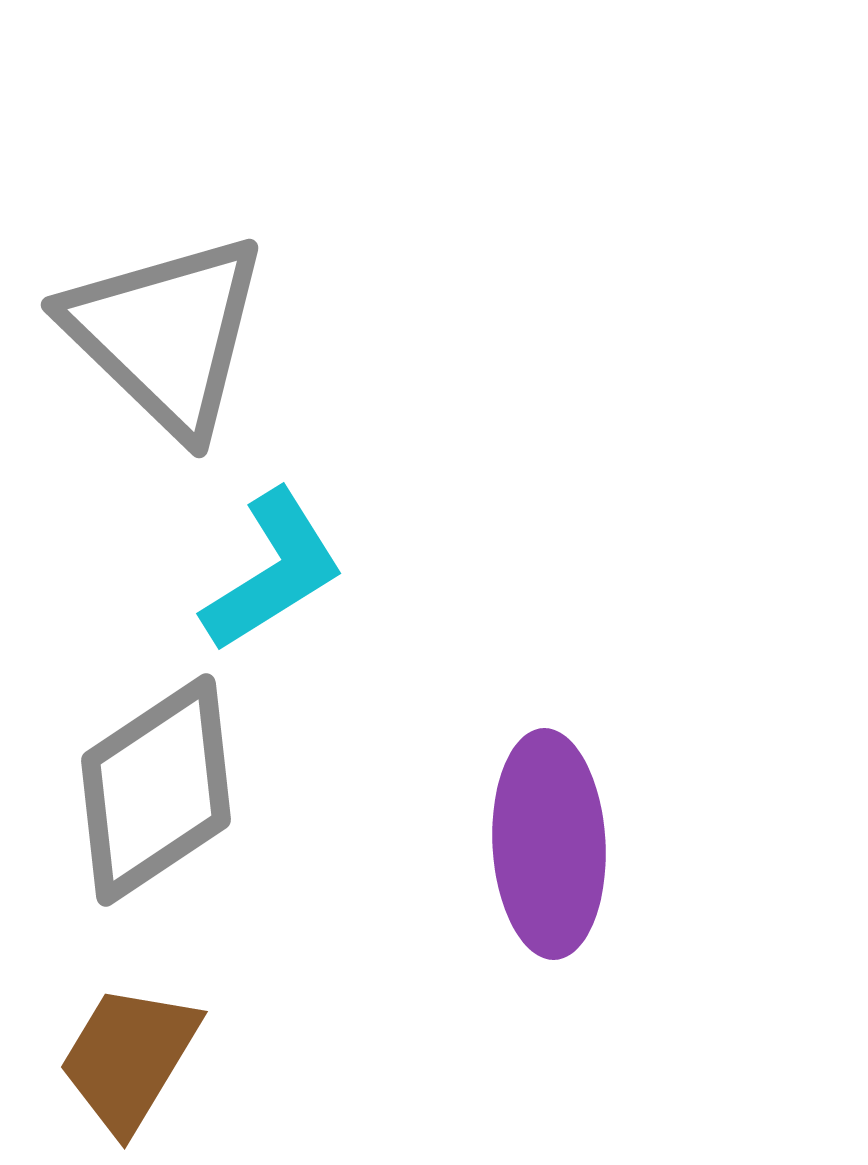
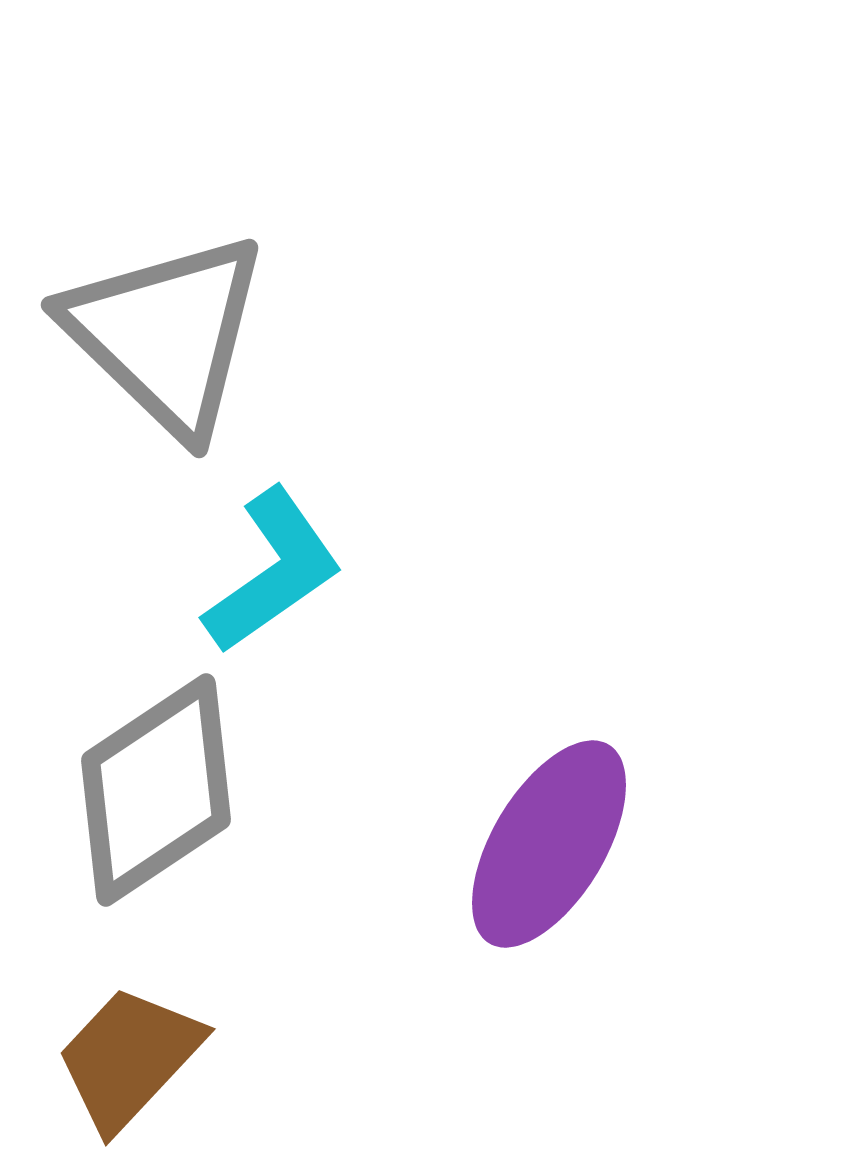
cyan L-shape: rotated 3 degrees counterclockwise
purple ellipse: rotated 34 degrees clockwise
brown trapezoid: rotated 12 degrees clockwise
